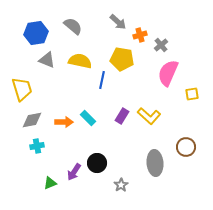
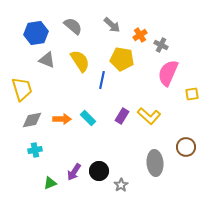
gray arrow: moved 6 px left, 3 px down
orange cross: rotated 16 degrees counterclockwise
gray cross: rotated 24 degrees counterclockwise
yellow semicircle: rotated 45 degrees clockwise
orange arrow: moved 2 px left, 3 px up
cyan cross: moved 2 px left, 4 px down
black circle: moved 2 px right, 8 px down
